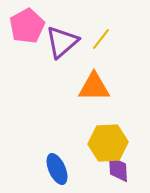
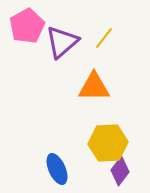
yellow line: moved 3 px right, 1 px up
purple diamond: moved 2 px right, 2 px down; rotated 40 degrees clockwise
